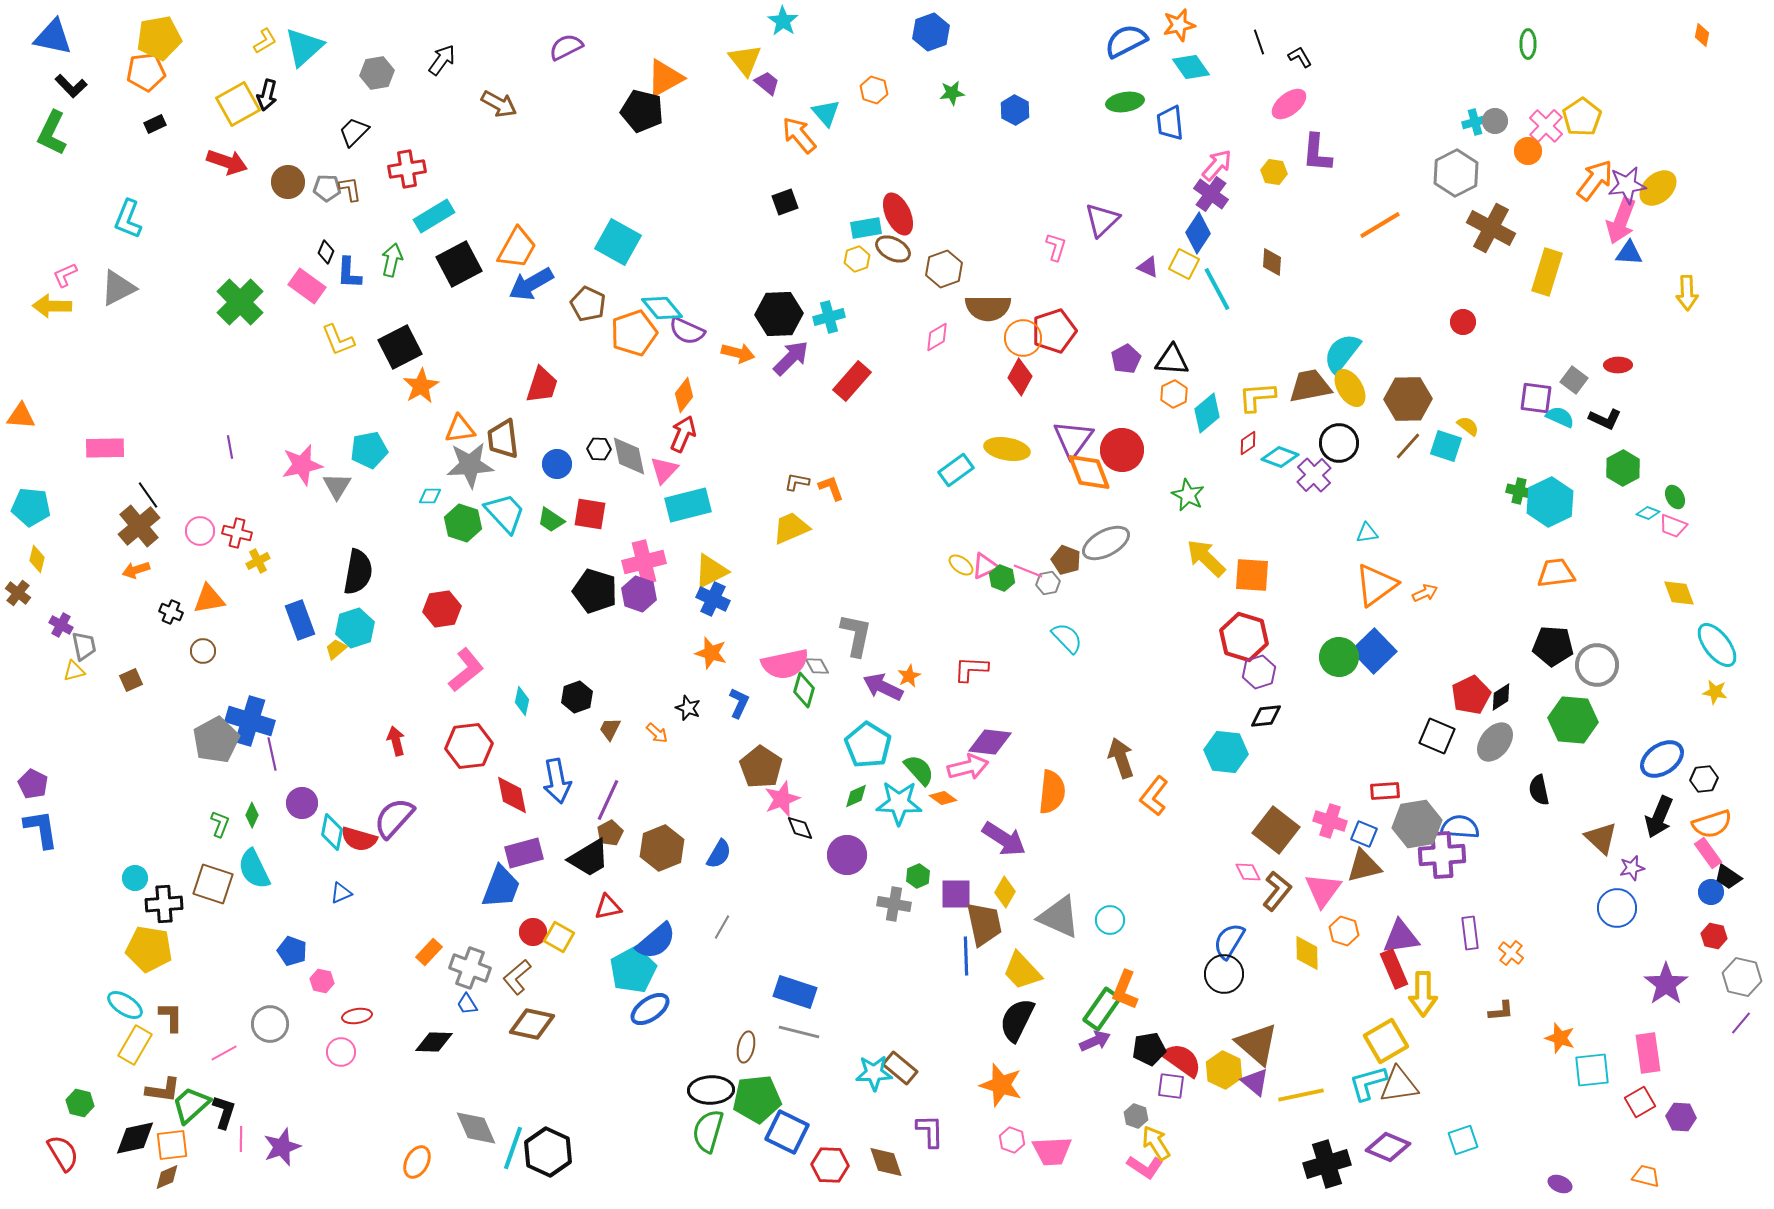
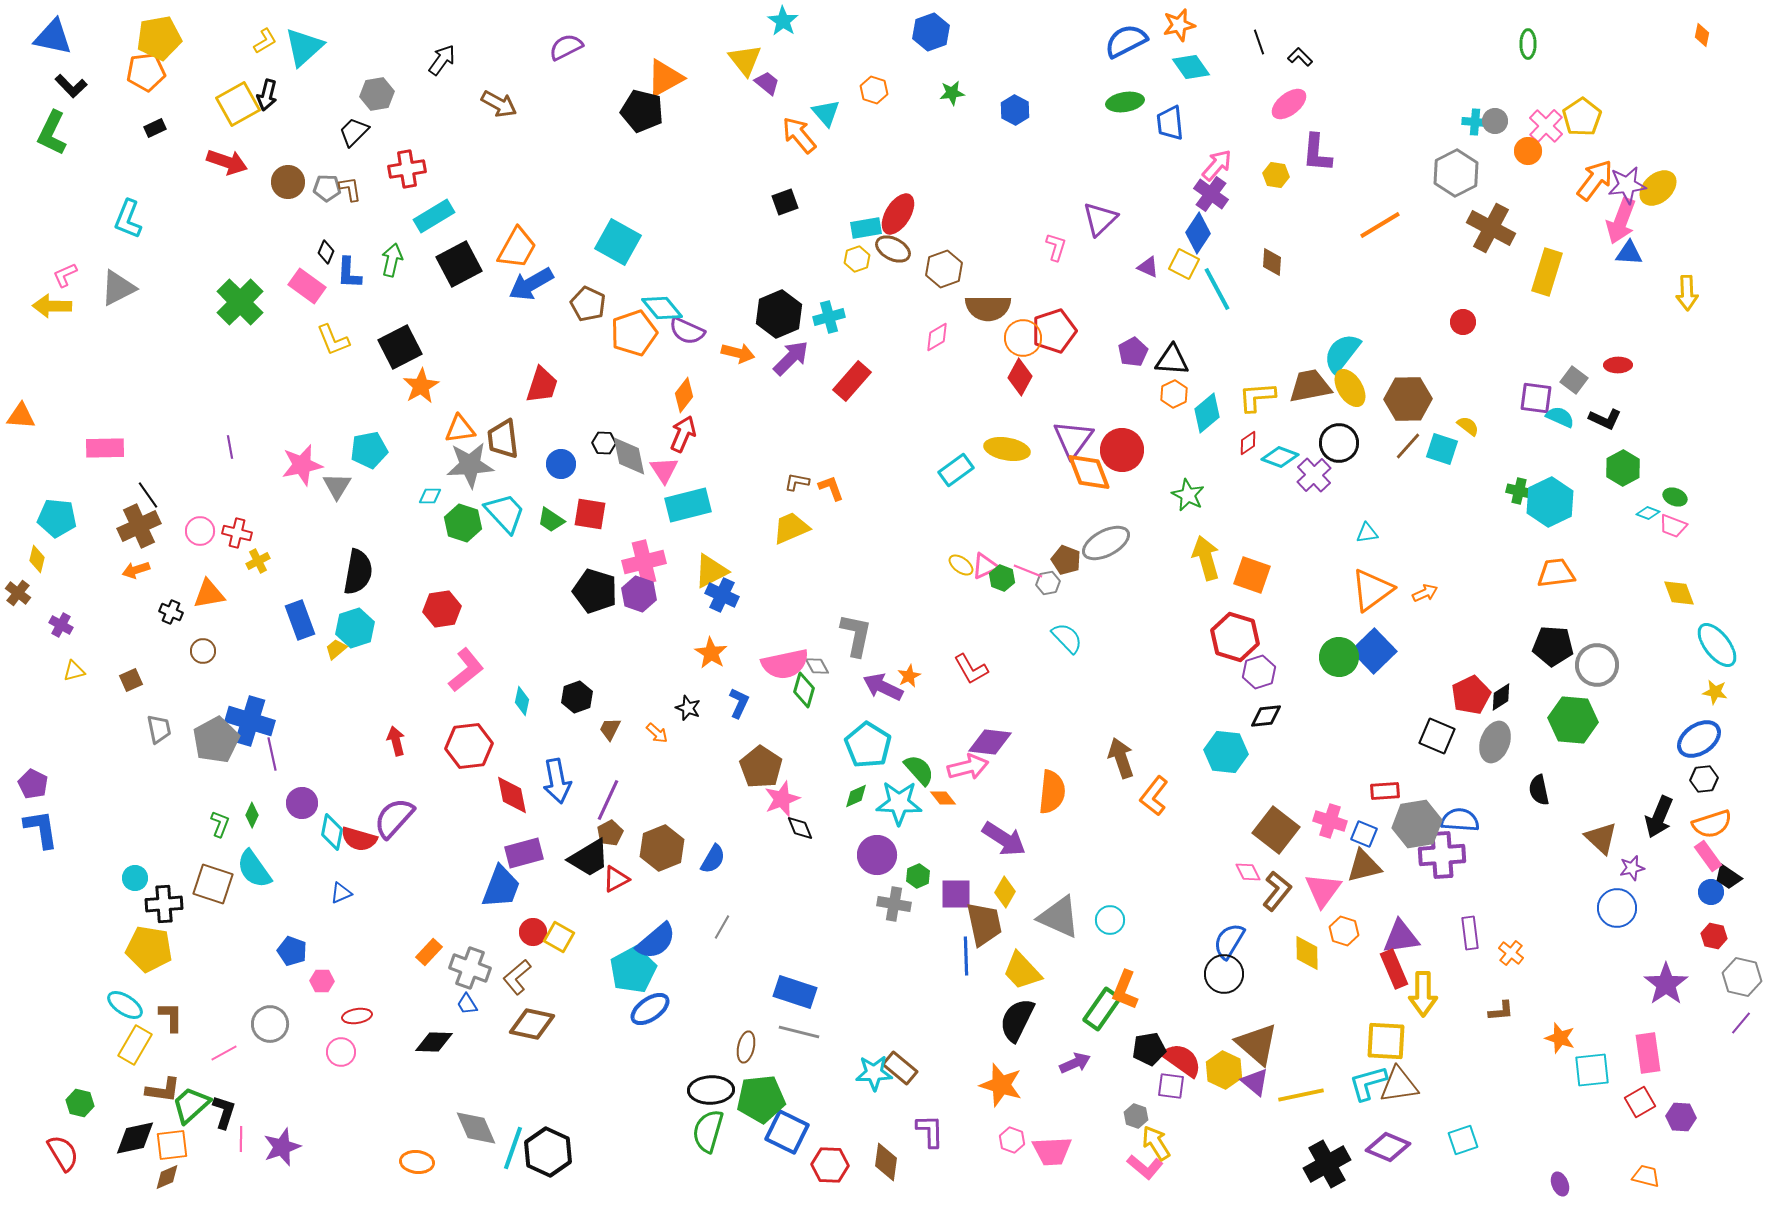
black L-shape at (1300, 57): rotated 15 degrees counterclockwise
gray hexagon at (377, 73): moved 21 px down
cyan cross at (1475, 122): rotated 20 degrees clockwise
black rectangle at (155, 124): moved 4 px down
yellow hexagon at (1274, 172): moved 2 px right, 3 px down
red ellipse at (898, 214): rotated 57 degrees clockwise
purple triangle at (1102, 220): moved 2 px left, 1 px up
black hexagon at (779, 314): rotated 21 degrees counterclockwise
yellow L-shape at (338, 340): moved 5 px left
purple pentagon at (1126, 359): moved 7 px right, 7 px up
cyan square at (1446, 446): moved 4 px left, 3 px down
black hexagon at (599, 449): moved 5 px right, 6 px up
blue circle at (557, 464): moved 4 px right
pink triangle at (664, 470): rotated 16 degrees counterclockwise
green ellipse at (1675, 497): rotated 40 degrees counterclockwise
cyan pentagon at (31, 507): moved 26 px right, 11 px down
brown cross at (139, 526): rotated 15 degrees clockwise
yellow arrow at (1206, 558): rotated 30 degrees clockwise
orange square at (1252, 575): rotated 15 degrees clockwise
orange triangle at (1376, 585): moved 4 px left, 5 px down
orange triangle at (209, 599): moved 5 px up
blue cross at (713, 599): moved 9 px right, 4 px up
red hexagon at (1244, 637): moved 9 px left
gray trapezoid at (84, 646): moved 75 px right, 83 px down
orange star at (711, 653): rotated 16 degrees clockwise
red L-shape at (971, 669): rotated 123 degrees counterclockwise
gray ellipse at (1495, 742): rotated 18 degrees counterclockwise
blue ellipse at (1662, 759): moved 37 px right, 20 px up
orange diamond at (943, 798): rotated 16 degrees clockwise
blue semicircle at (1460, 827): moved 7 px up
pink rectangle at (1708, 853): moved 3 px down
blue semicircle at (719, 854): moved 6 px left, 5 px down
purple circle at (847, 855): moved 30 px right
cyan semicircle at (254, 869): rotated 9 degrees counterclockwise
red triangle at (608, 907): moved 8 px right, 28 px up; rotated 16 degrees counterclockwise
pink hexagon at (322, 981): rotated 10 degrees counterclockwise
purple arrow at (1095, 1041): moved 20 px left, 22 px down
yellow square at (1386, 1041): rotated 33 degrees clockwise
green pentagon at (757, 1099): moved 4 px right
orange ellipse at (417, 1162): rotated 68 degrees clockwise
brown diamond at (886, 1162): rotated 27 degrees clockwise
black cross at (1327, 1164): rotated 12 degrees counterclockwise
pink L-shape at (1145, 1167): rotated 6 degrees clockwise
purple ellipse at (1560, 1184): rotated 45 degrees clockwise
